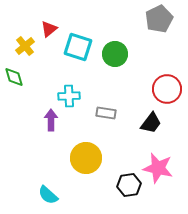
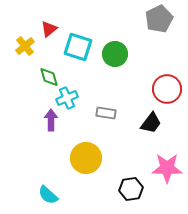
green diamond: moved 35 px right
cyan cross: moved 2 px left, 2 px down; rotated 20 degrees counterclockwise
pink star: moved 9 px right; rotated 12 degrees counterclockwise
black hexagon: moved 2 px right, 4 px down
